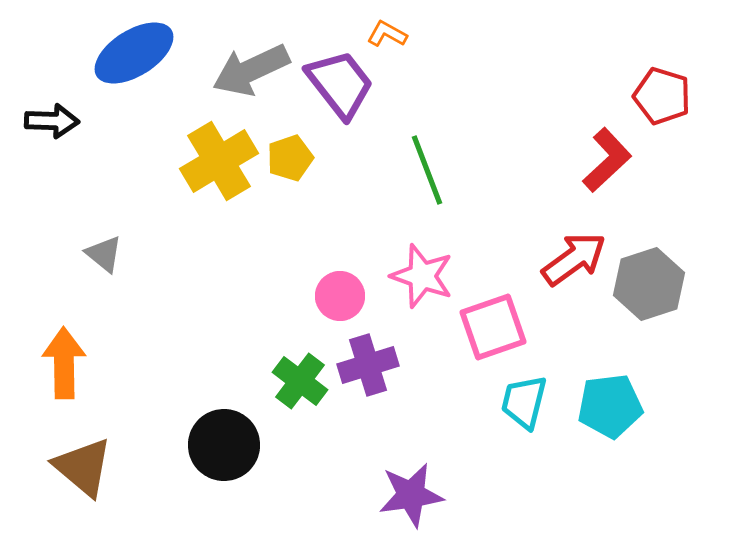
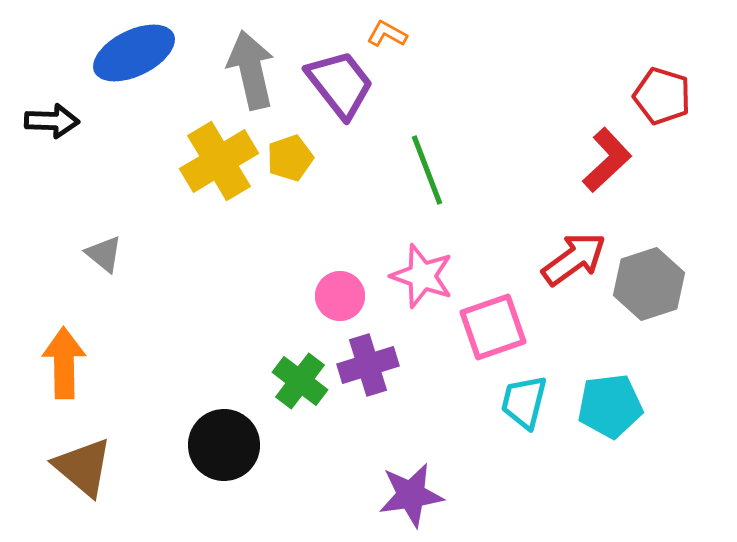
blue ellipse: rotated 6 degrees clockwise
gray arrow: rotated 102 degrees clockwise
